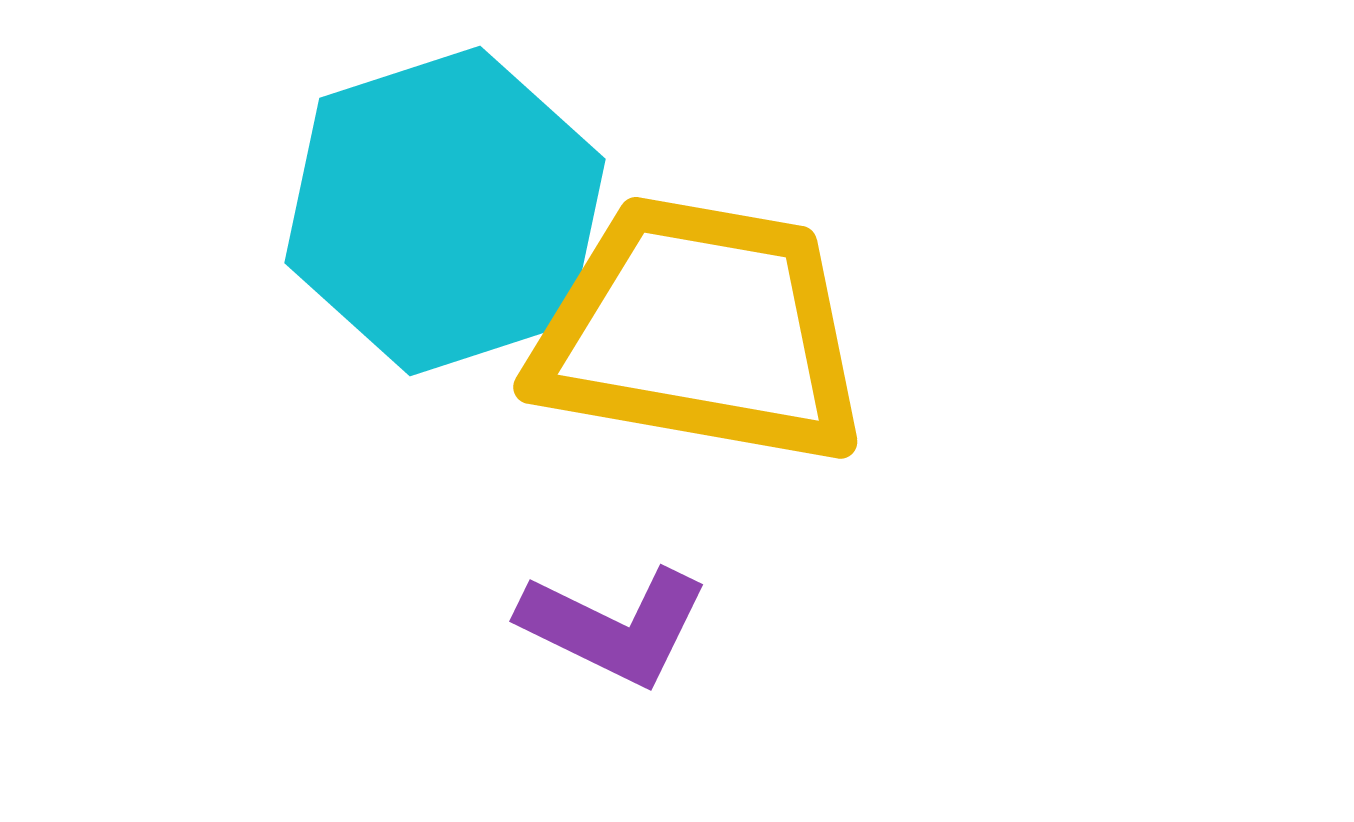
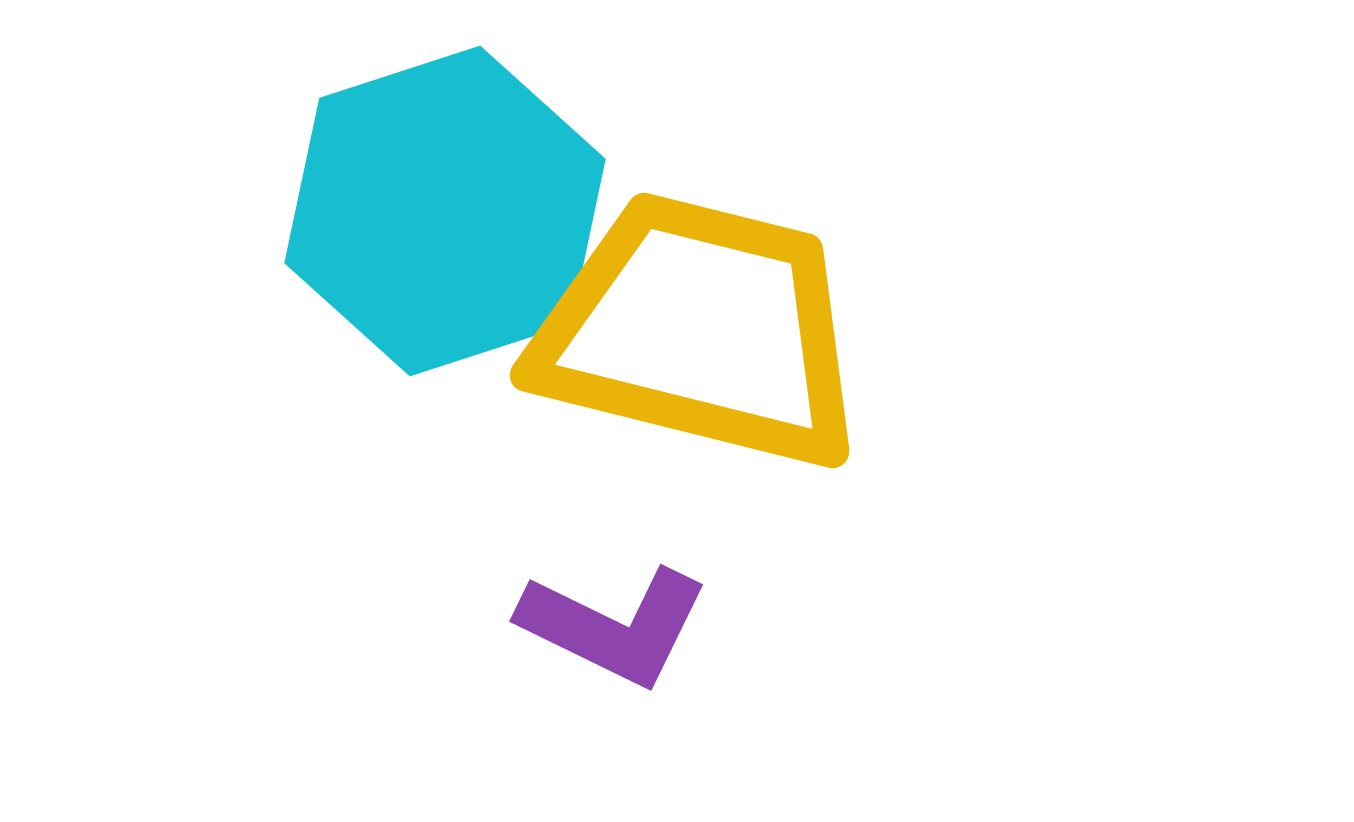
yellow trapezoid: rotated 4 degrees clockwise
